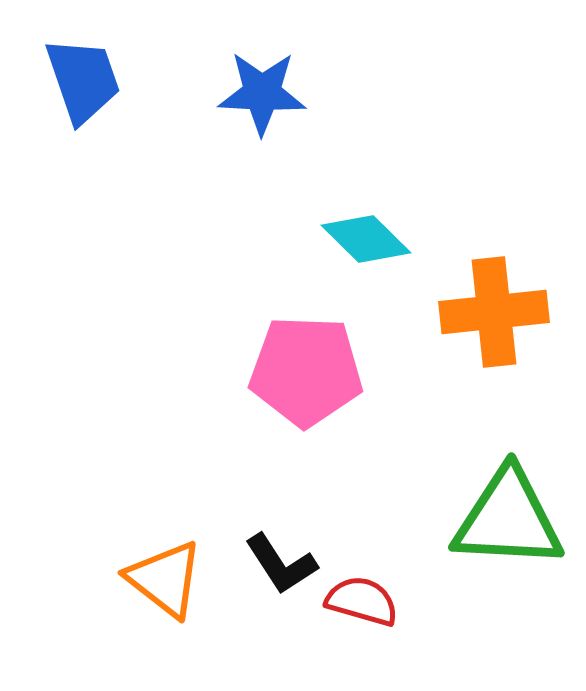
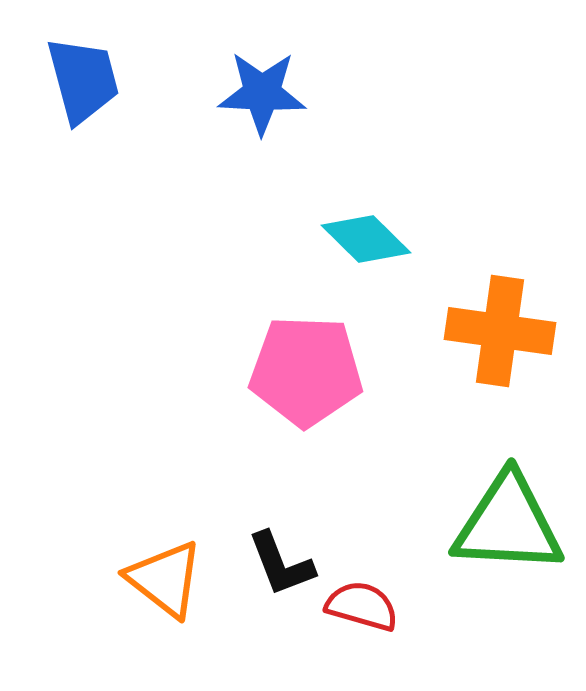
blue trapezoid: rotated 4 degrees clockwise
orange cross: moved 6 px right, 19 px down; rotated 14 degrees clockwise
green triangle: moved 5 px down
black L-shape: rotated 12 degrees clockwise
red semicircle: moved 5 px down
